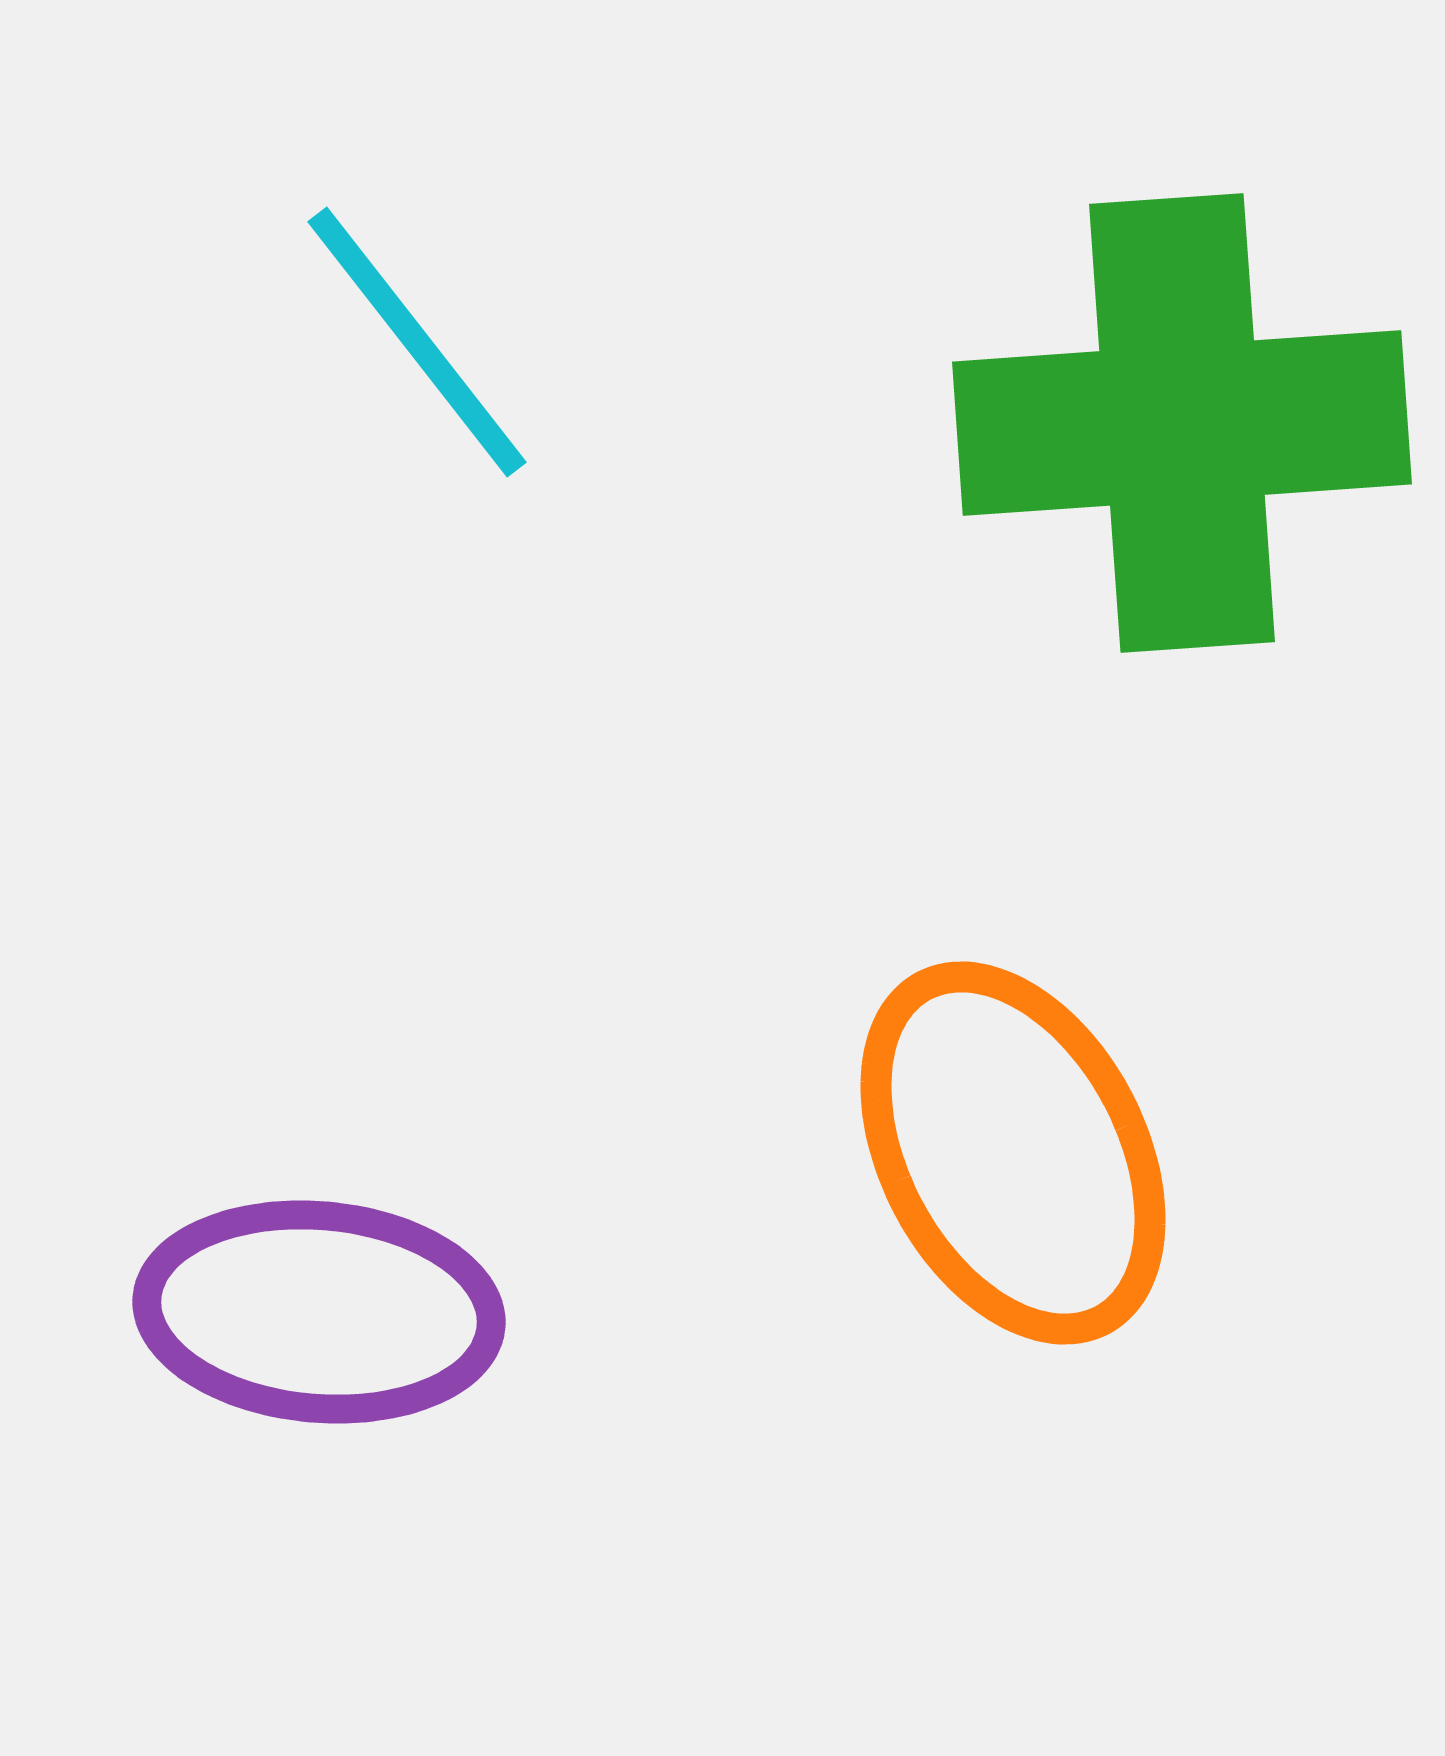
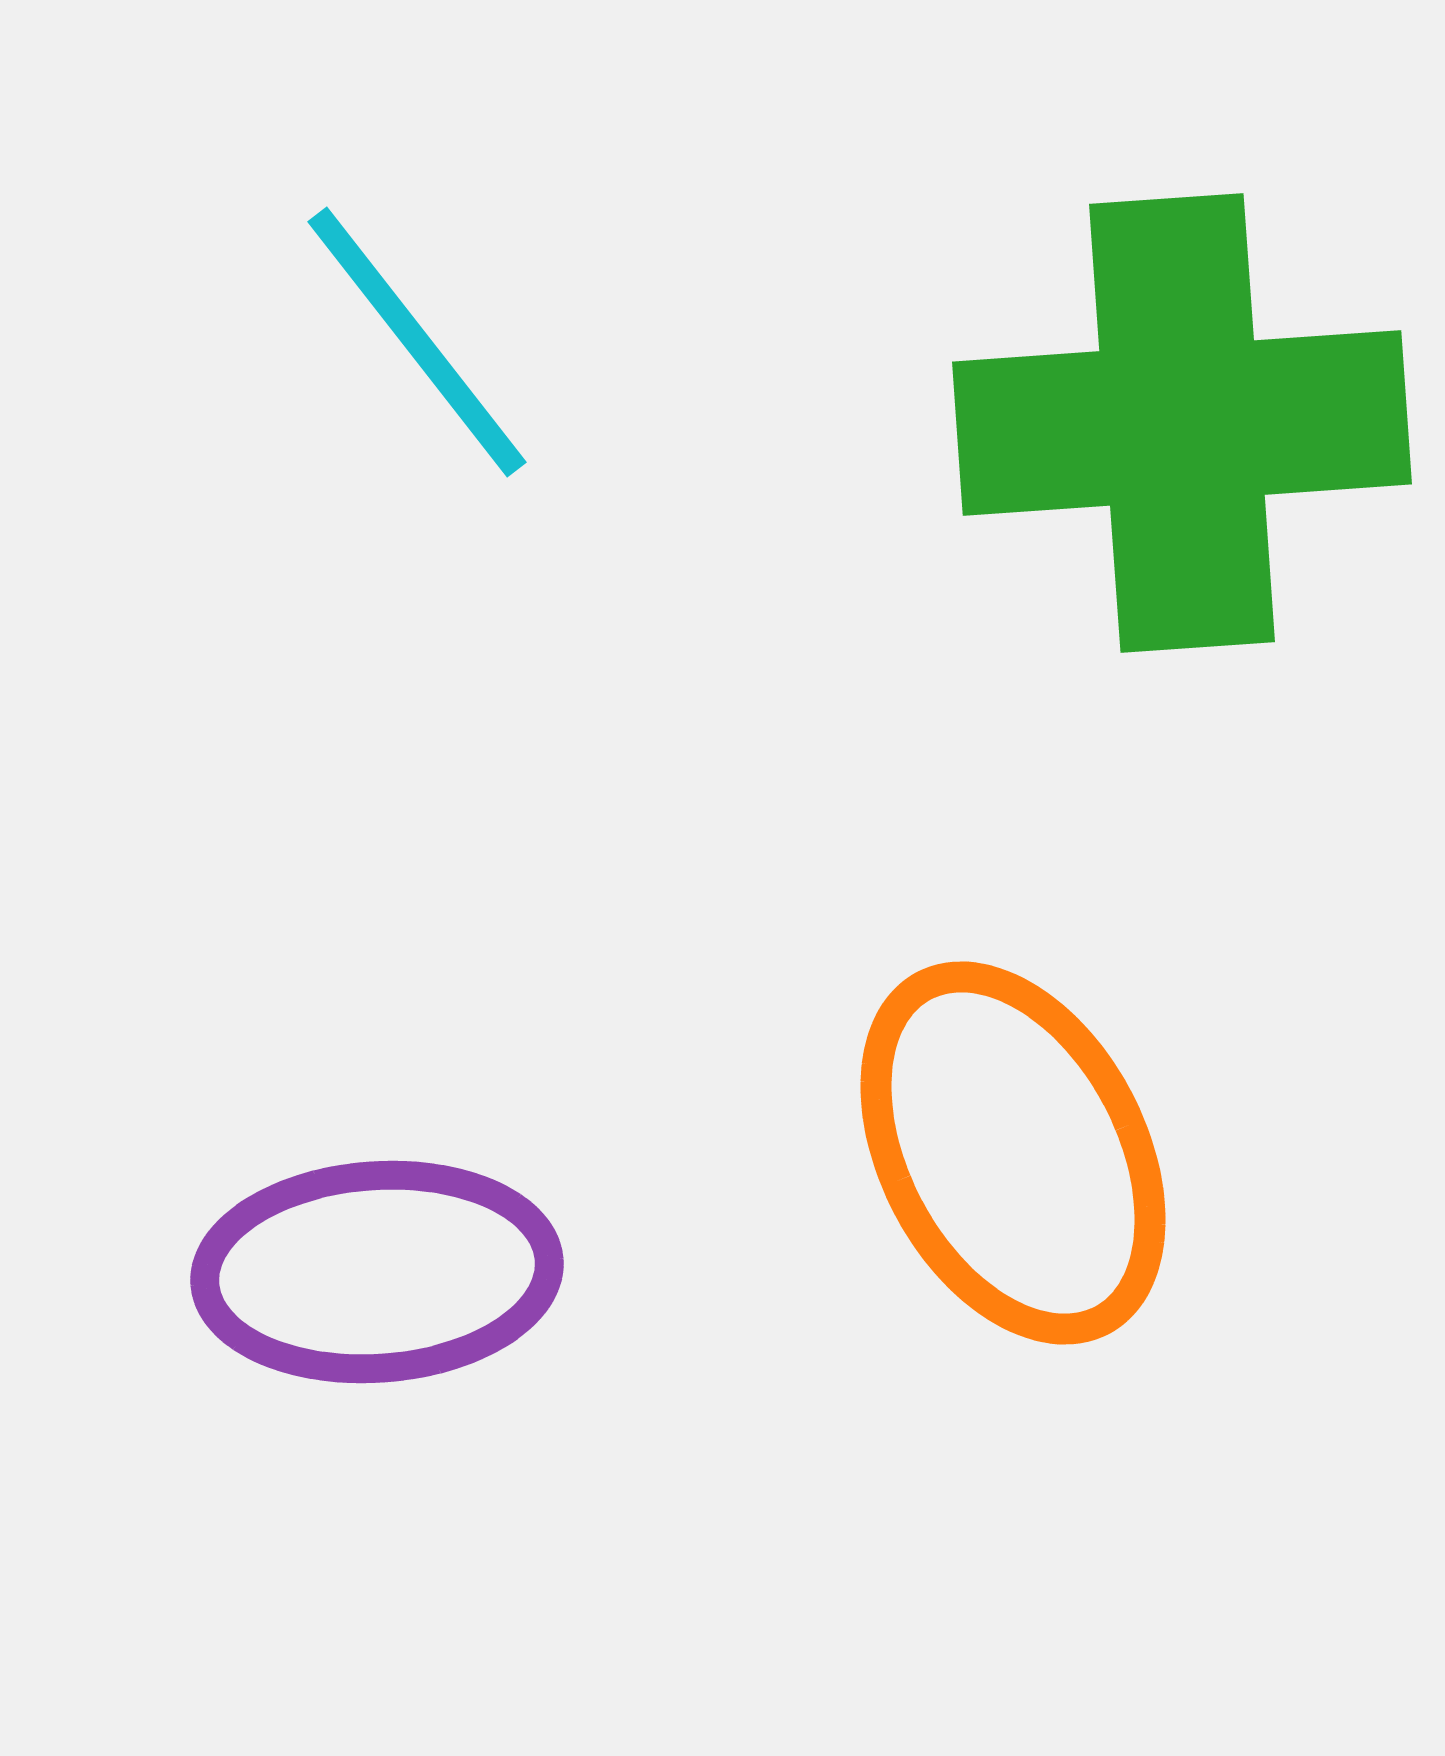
purple ellipse: moved 58 px right, 40 px up; rotated 9 degrees counterclockwise
